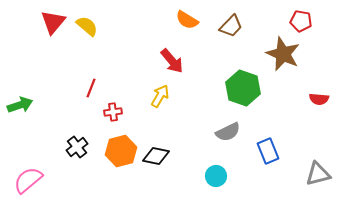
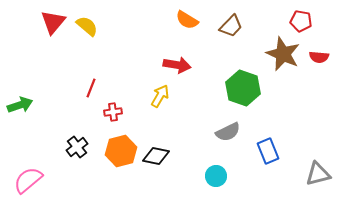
red arrow: moved 5 px right, 4 px down; rotated 40 degrees counterclockwise
red semicircle: moved 42 px up
